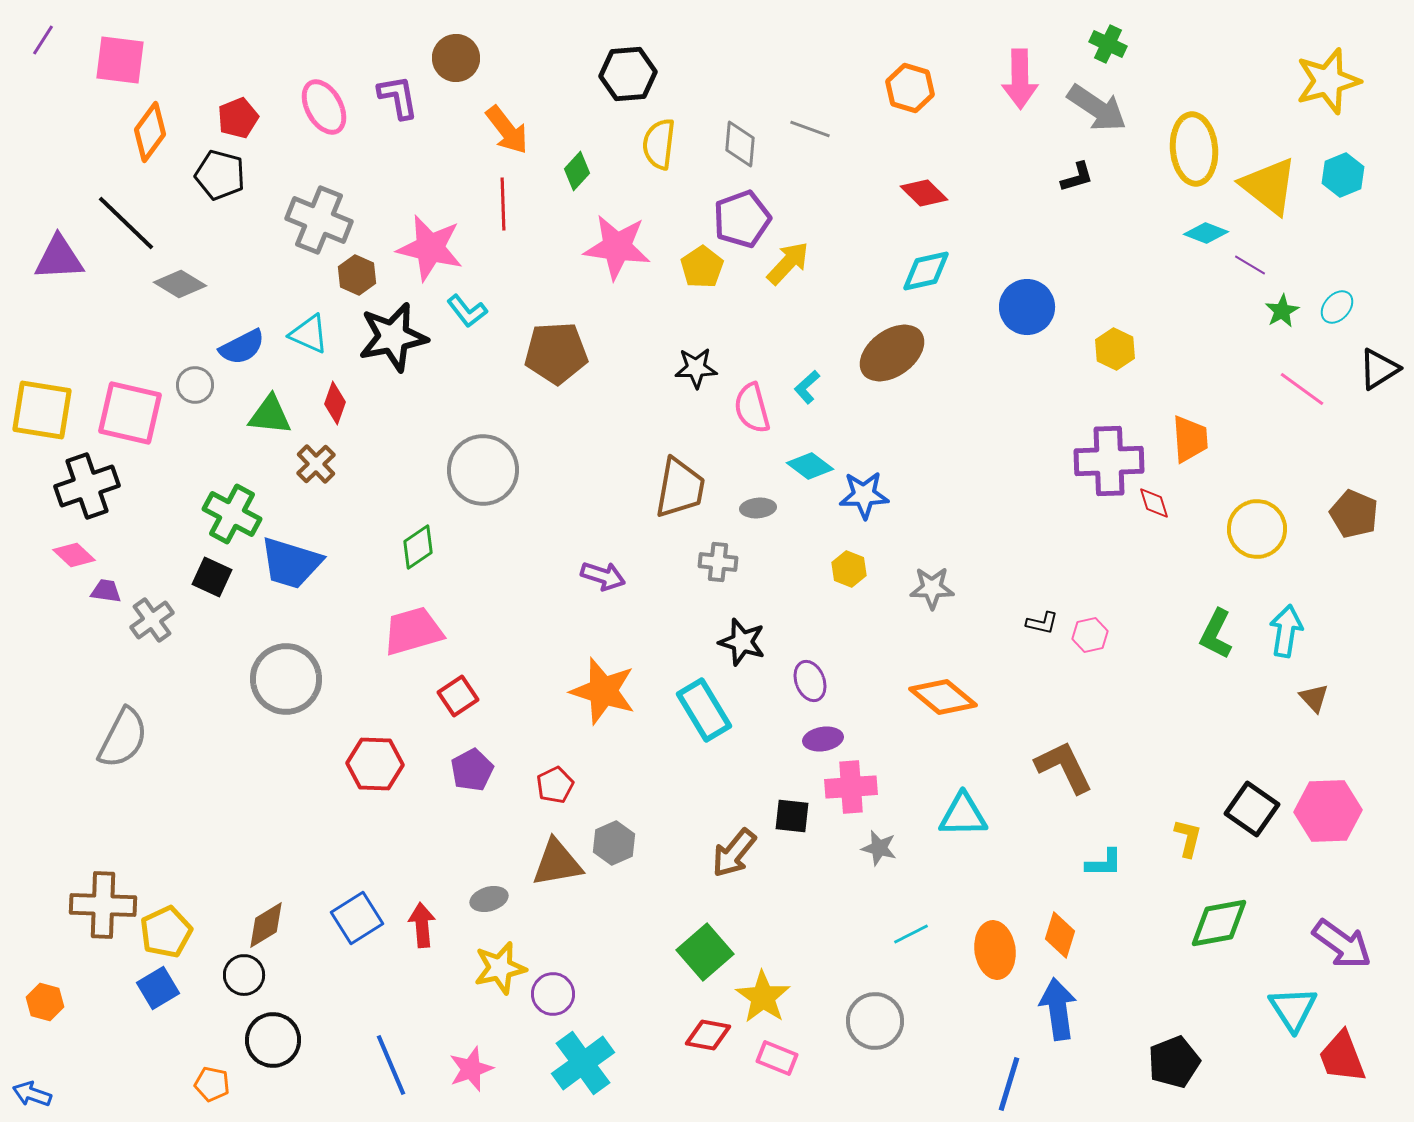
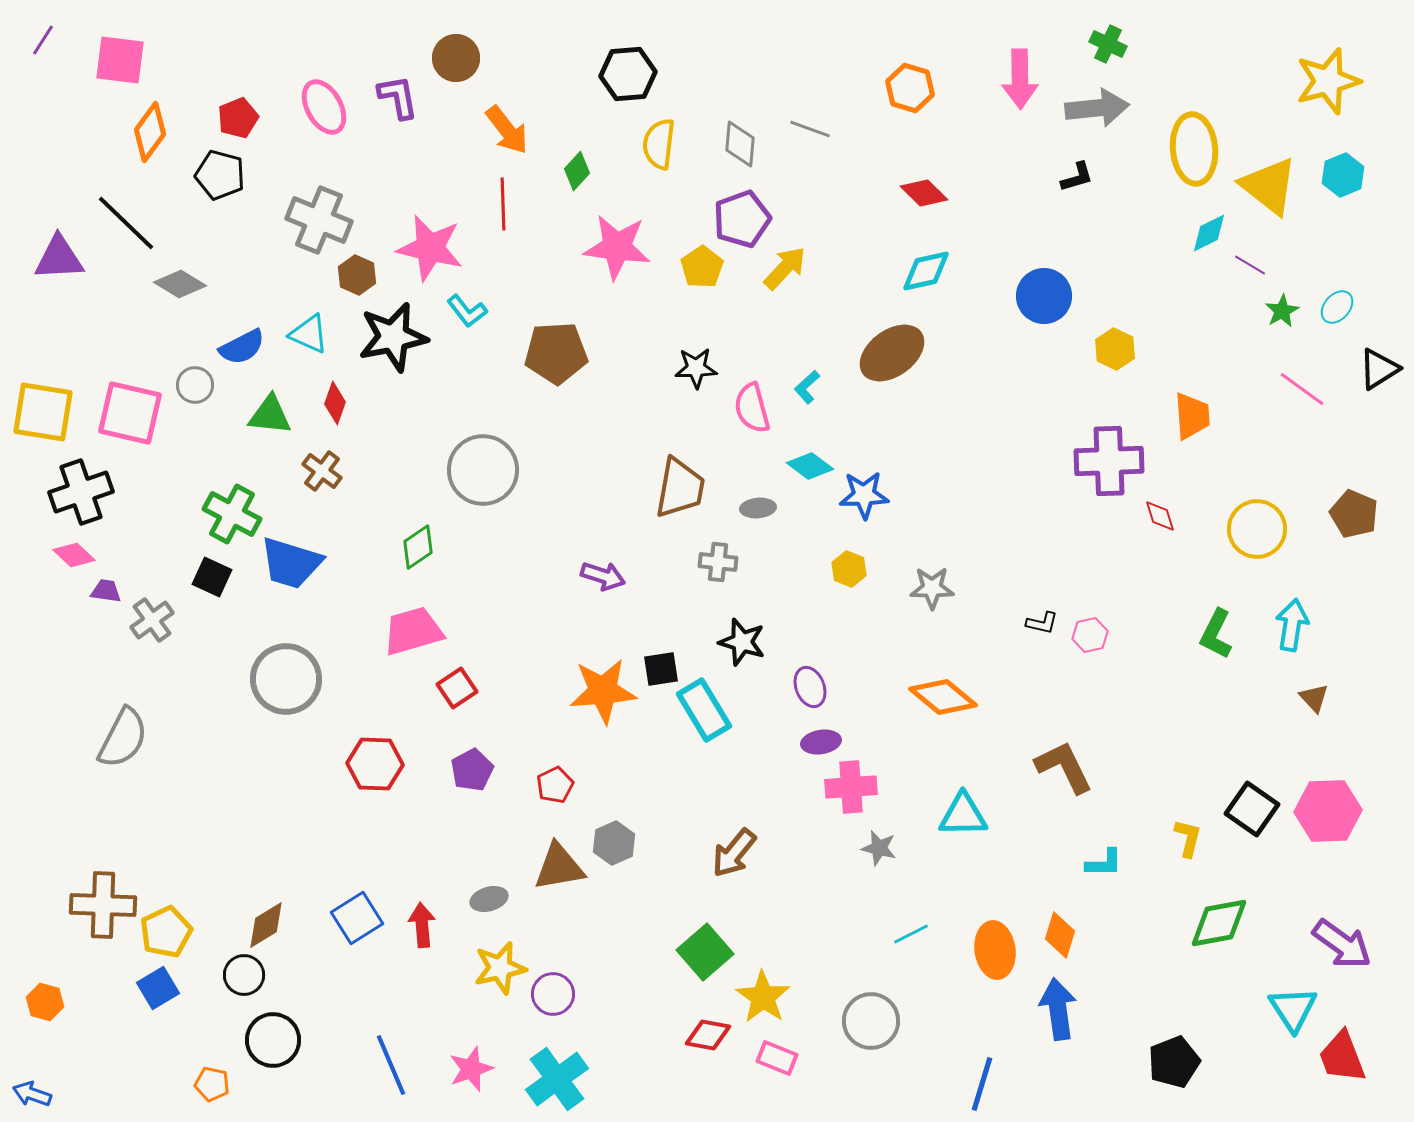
gray arrow at (1097, 108): rotated 40 degrees counterclockwise
cyan diamond at (1206, 233): moved 3 px right; rotated 48 degrees counterclockwise
yellow arrow at (788, 263): moved 3 px left, 5 px down
blue circle at (1027, 307): moved 17 px right, 11 px up
yellow square at (42, 410): moved 1 px right, 2 px down
orange trapezoid at (1190, 439): moved 2 px right, 23 px up
brown cross at (316, 464): moved 6 px right, 7 px down; rotated 9 degrees counterclockwise
black cross at (87, 486): moved 6 px left, 6 px down
red diamond at (1154, 503): moved 6 px right, 13 px down
cyan arrow at (1286, 631): moved 6 px right, 6 px up
purple ellipse at (810, 681): moved 6 px down
orange star at (603, 691): rotated 22 degrees counterclockwise
red square at (458, 696): moved 1 px left, 8 px up
purple ellipse at (823, 739): moved 2 px left, 3 px down
black square at (792, 816): moved 131 px left, 147 px up; rotated 15 degrees counterclockwise
brown triangle at (557, 863): moved 2 px right, 4 px down
gray circle at (875, 1021): moved 4 px left
cyan cross at (583, 1063): moved 26 px left, 16 px down
blue line at (1009, 1084): moved 27 px left
